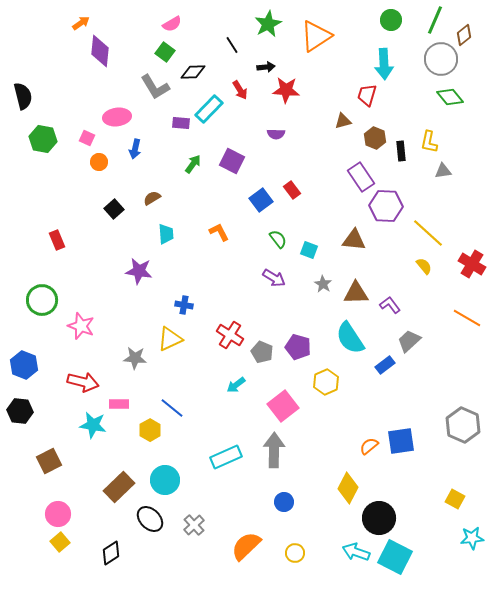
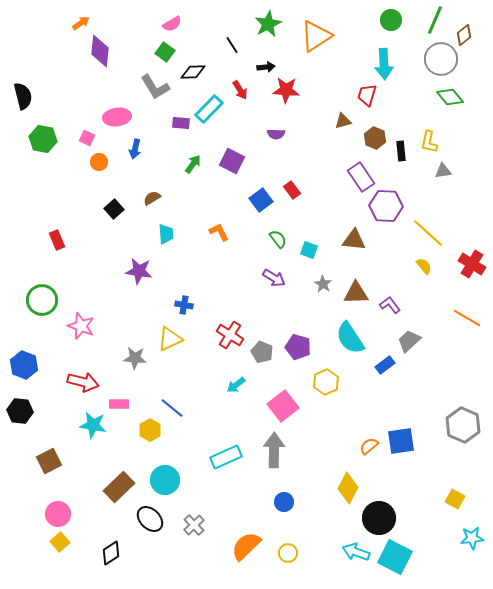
yellow circle at (295, 553): moved 7 px left
